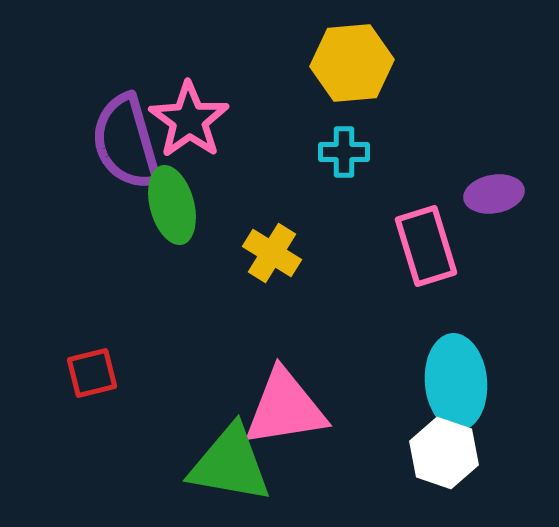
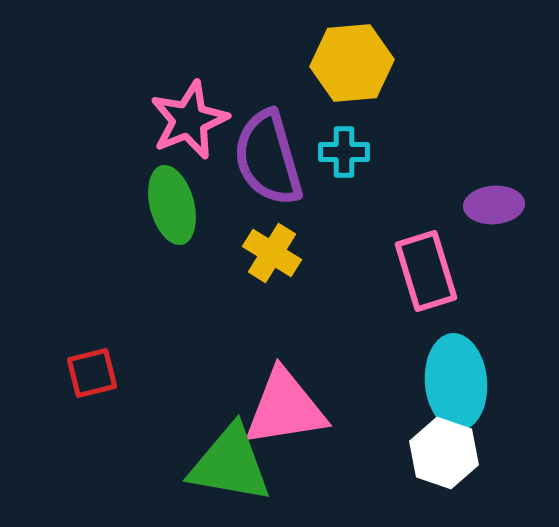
pink star: rotated 14 degrees clockwise
purple semicircle: moved 142 px right, 16 px down
purple ellipse: moved 11 px down; rotated 6 degrees clockwise
pink rectangle: moved 25 px down
